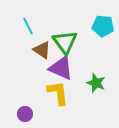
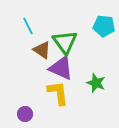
cyan pentagon: moved 1 px right
